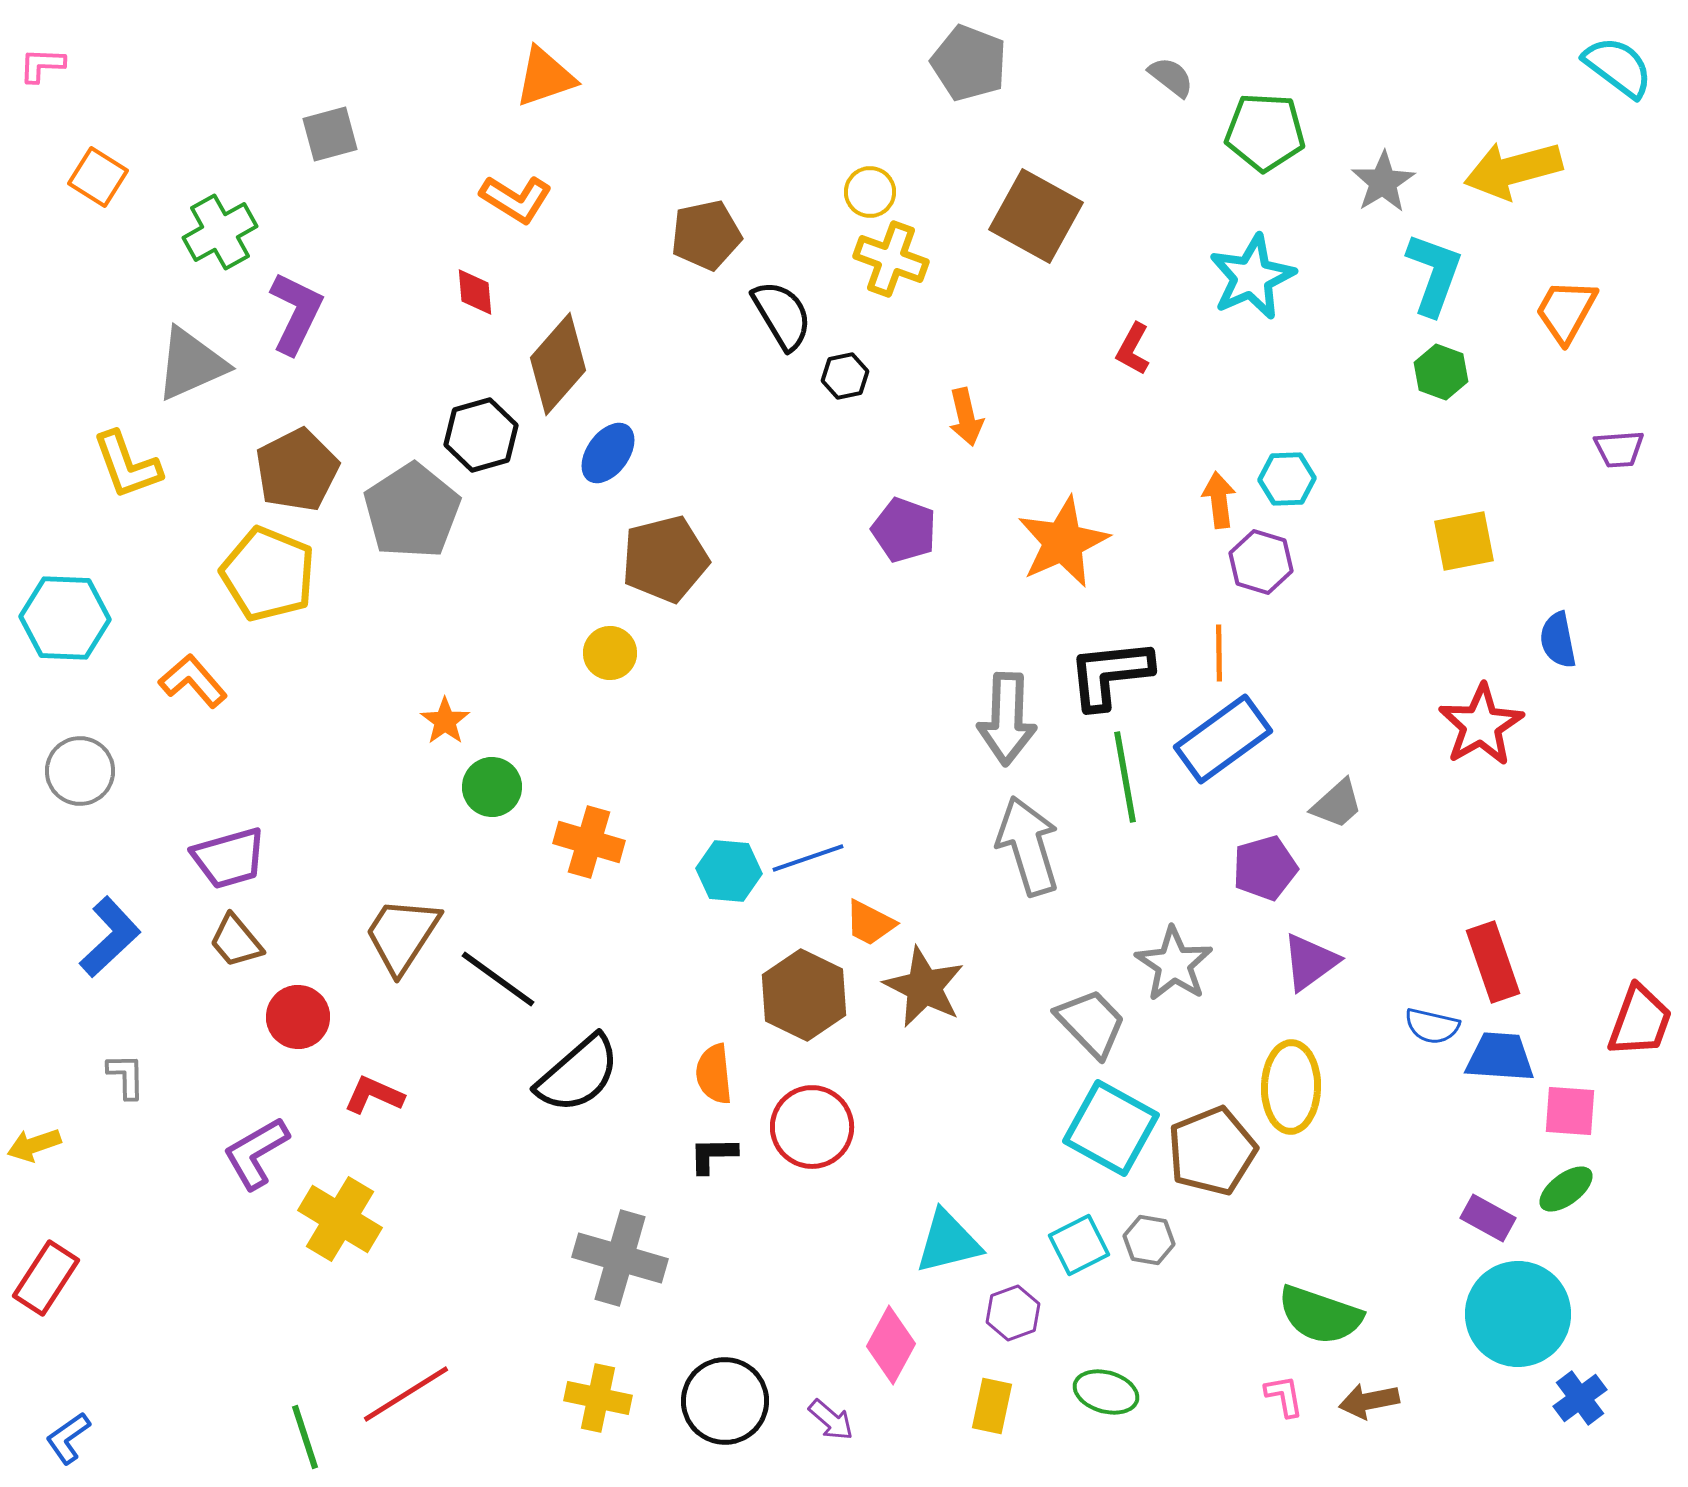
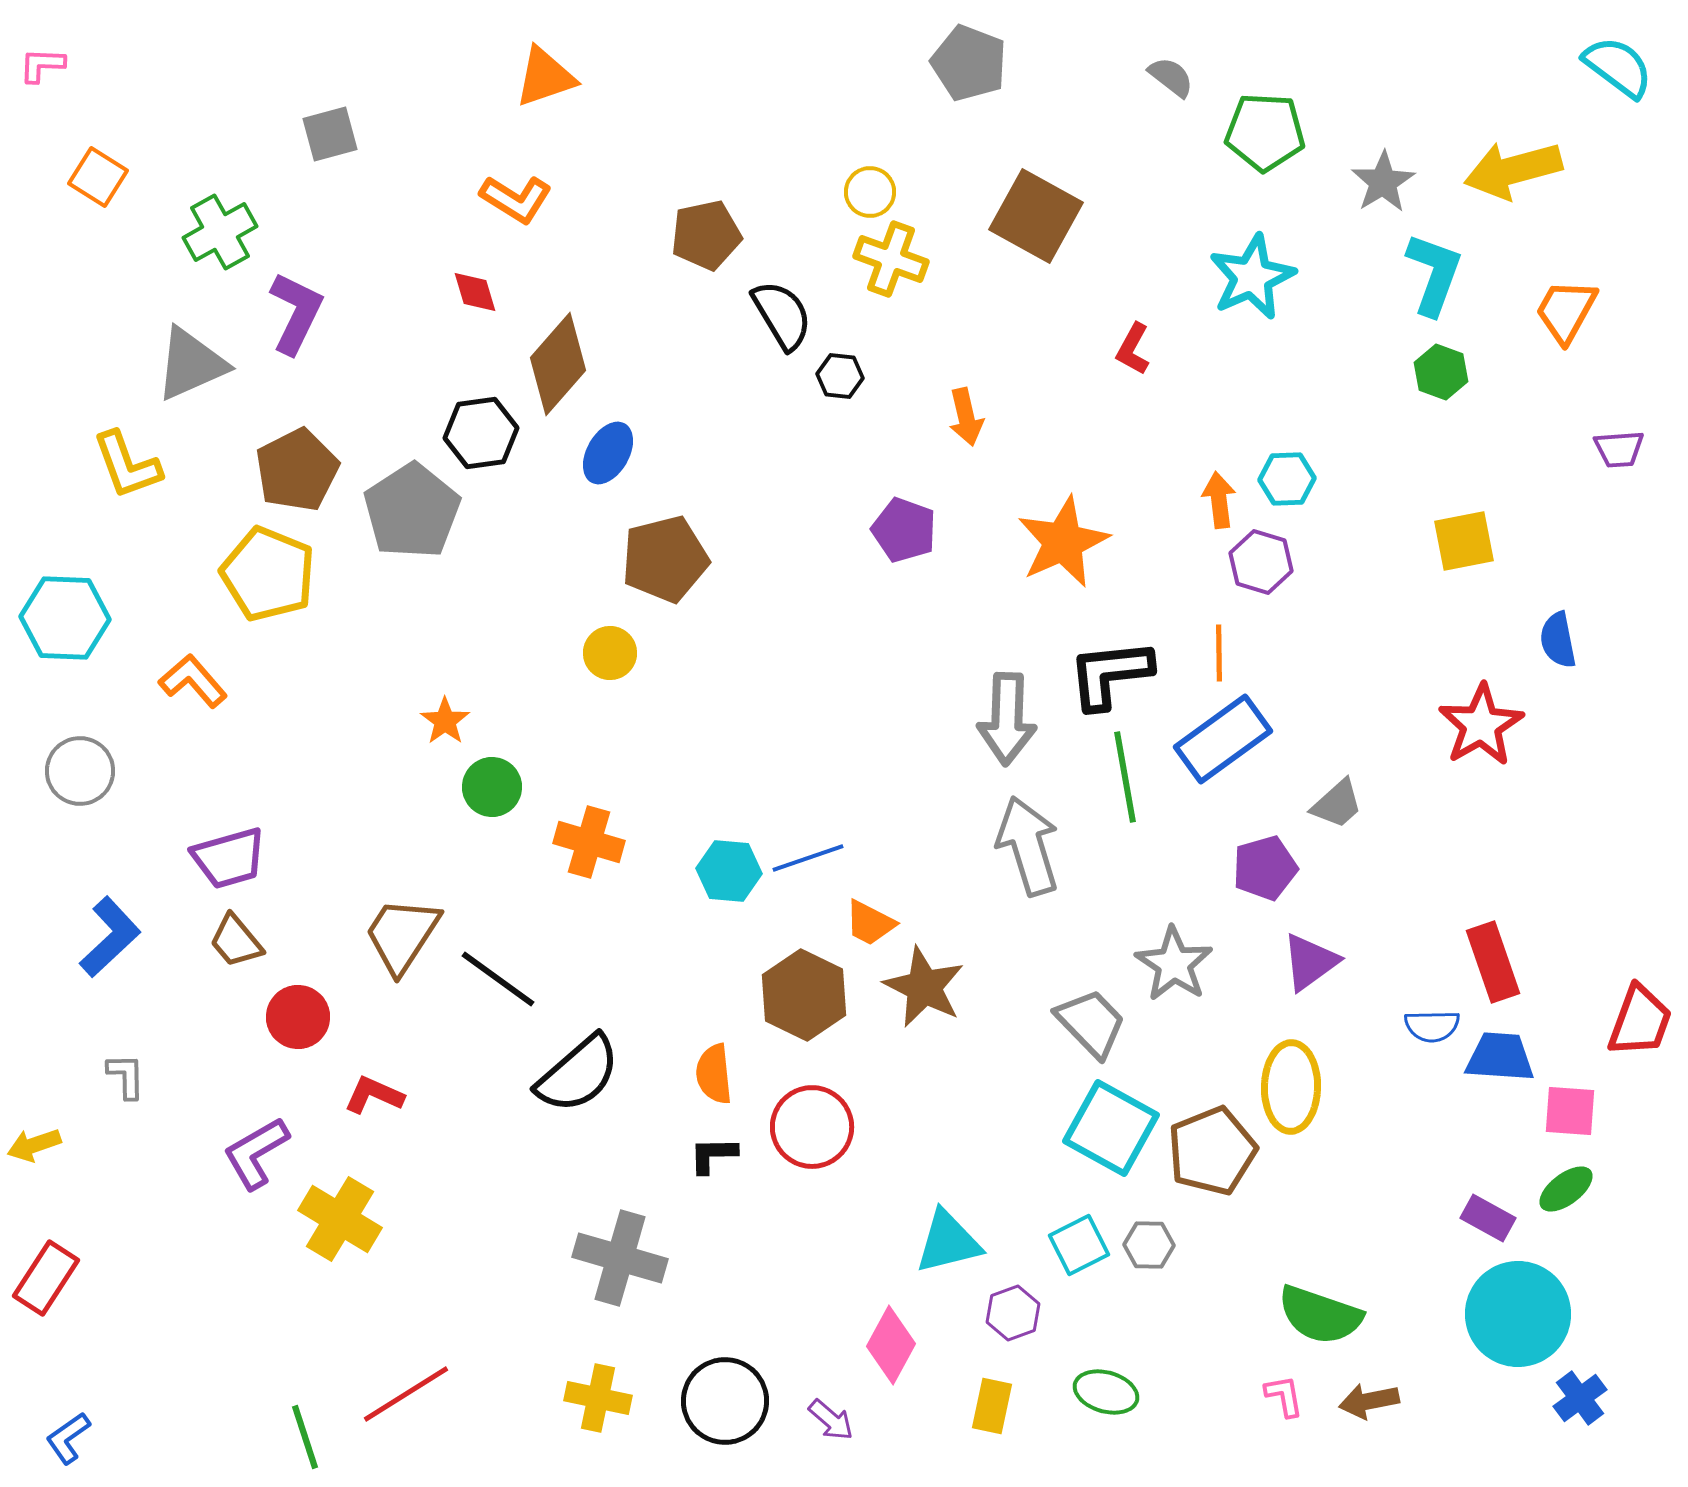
red diamond at (475, 292): rotated 12 degrees counterclockwise
black hexagon at (845, 376): moved 5 px left; rotated 18 degrees clockwise
black hexagon at (481, 435): moved 2 px up; rotated 8 degrees clockwise
blue ellipse at (608, 453): rotated 6 degrees counterclockwise
blue semicircle at (1432, 1026): rotated 14 degrees counterclockwise
gray hexagon at (1149, 1240): moved 5 px down; rotated 9 degrees counterclockwise
